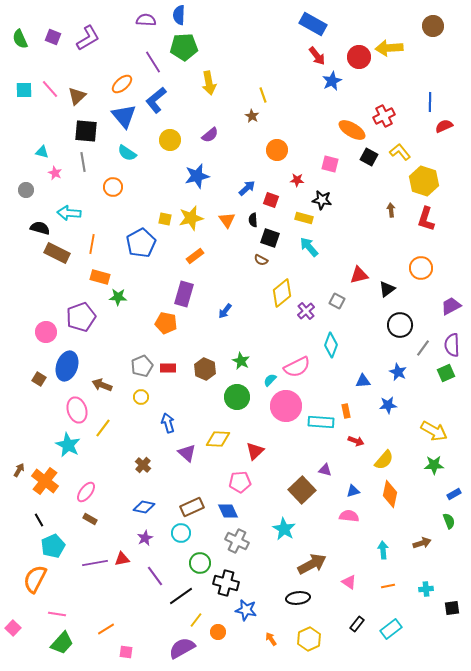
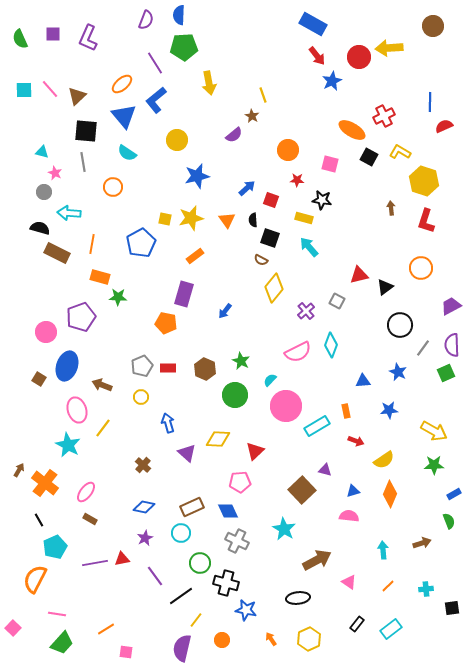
purple semicircle at (146, 20): rotated 108 degrees clockwise
purple square at (53, 37): moved 3 px up; rotated 21 degrees counterclockwise
purple L-shape at (88, 38): rotated 144 degrees clockwise
purple line at (153, 62): moved 2 px right, 1 px down
purple semicircle at (210, 135): moved 24 px right
yellow circle at (170, 140): moved 7 px right
orange circle at (277, 150): moved 11 px right
yellow L-shape at (400, 152): rotated 20 degrees counterclockwise
gray circle at (26, 190): moved 18 px right, 2 px down
brown arrow at (391, 210): moved 2 px up
red L-shape at (426, 219): moved 2 px down
black triangle at (387, 289): moved 2 px left, 2 px up
yellow diamond at (282, 293): moved 8 px left, 5 px up; rotated 12 degrees counterclockwise
pink semicircle at (297, 367): moved 1 px right, 15 px up
green circle at (237, 397): moved 2 px left, 2 px up
blue star at (388, 405): moved 1 px right, 5 px down
cyan rectangle at (321, 422): moved 4 px left, 4 px down; rotated 35 degrees counterclockwise
yellow semicircle at (384, 460): rotated 15 degrees clockwise
orange cross at (45, 481): moved 2 px down
orange diamond at (390, 494): rotated 12 degrees clockwise
cyan pentagon at (53, 546): moved 2 px right, 1 px down
brown arrow at (312, 564): moved 5 px right, 4 px up
orange line at (388, 586): rotated 32 degrees counterclockwise
orange circle at (218, 632): moved 4 px right, 8 px down
purple semicircle at (182, 648): rotated 48 degrees counterclockwise
